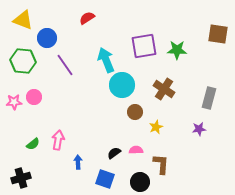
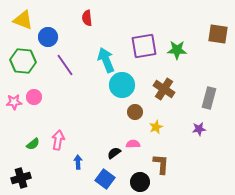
red semicircle: rotated 63 degrees counterclockwise
blue circle: moved 1 px right, 1 px up
pink semicircle: moved 3 px left, 6 px up
blue square: rotated 18 degrees clockwise
